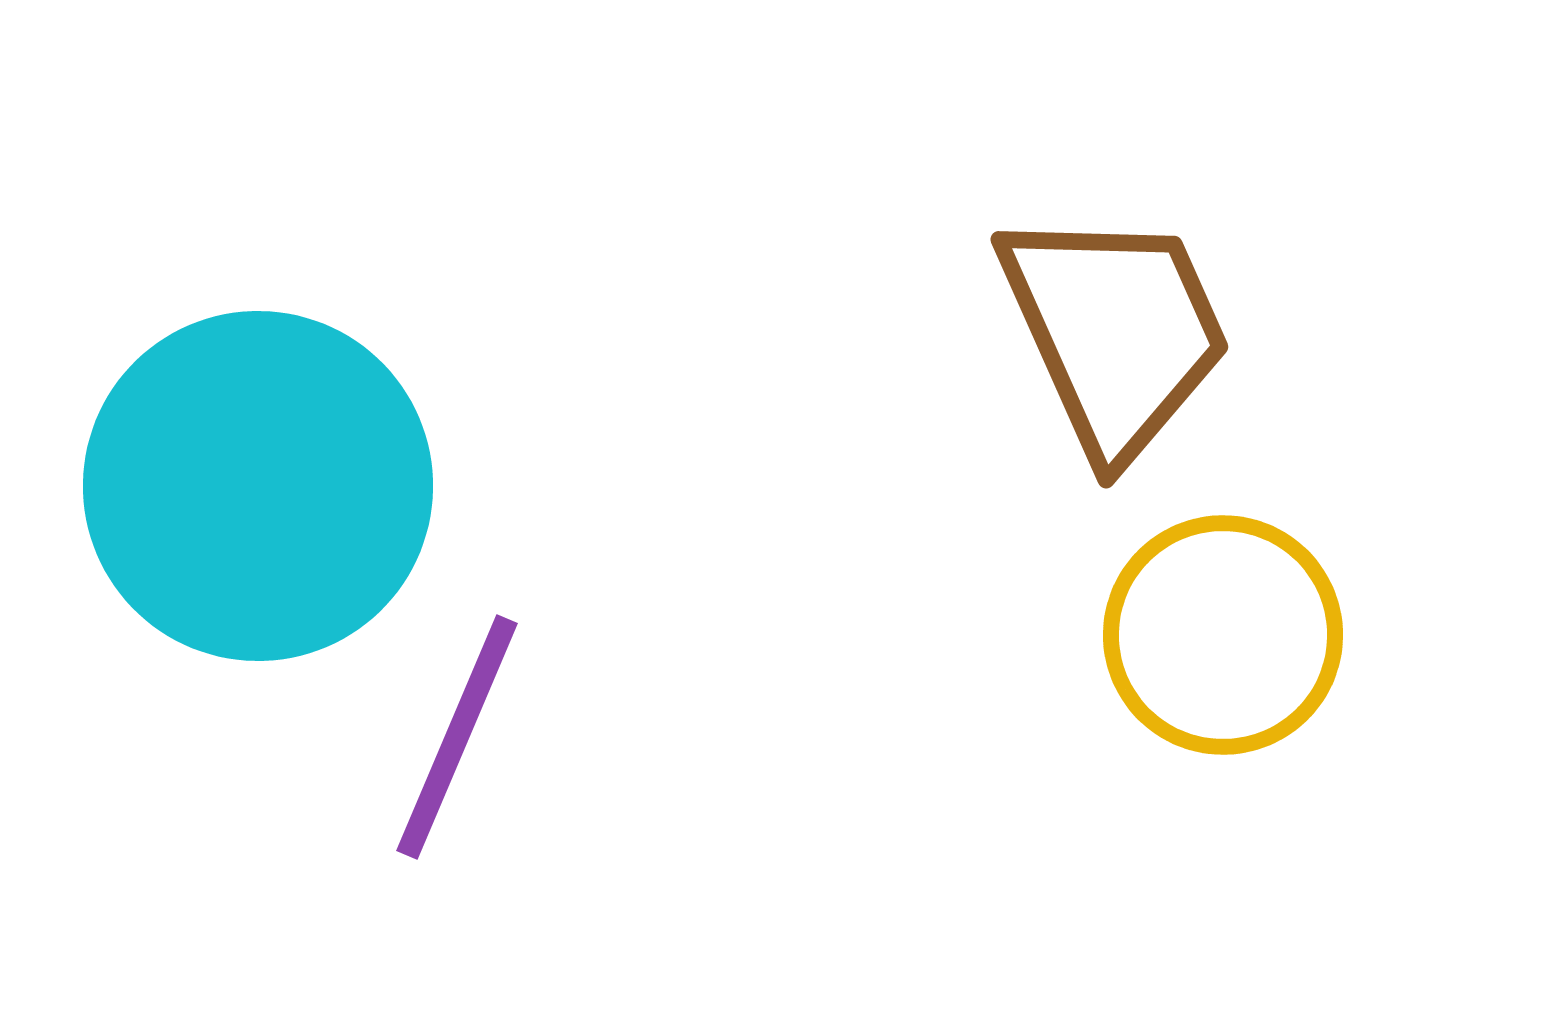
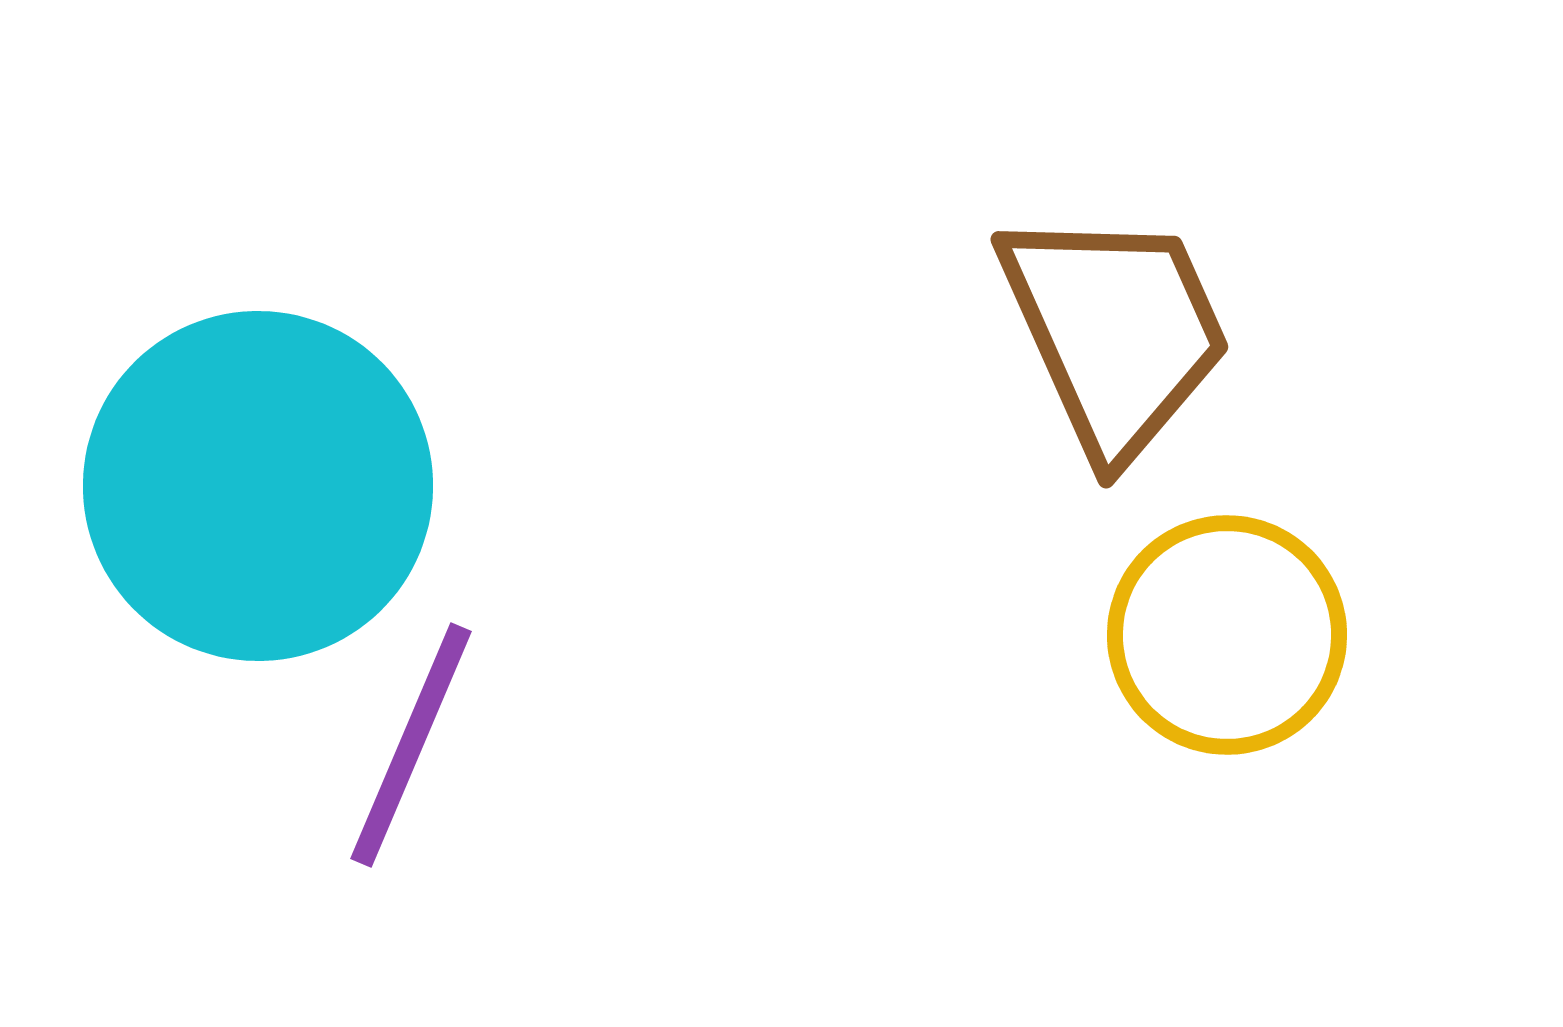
yellow circle: moved 4 px right
purple line: moved 46 px left, 8 px down
